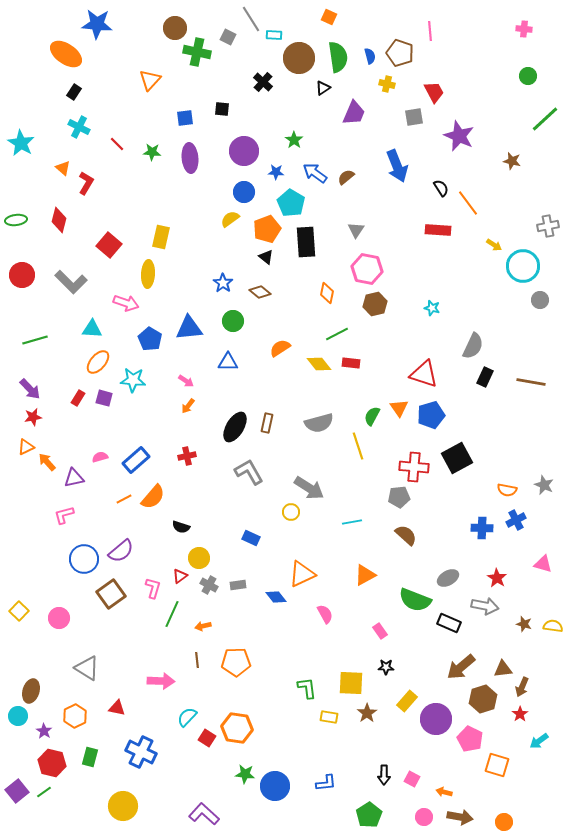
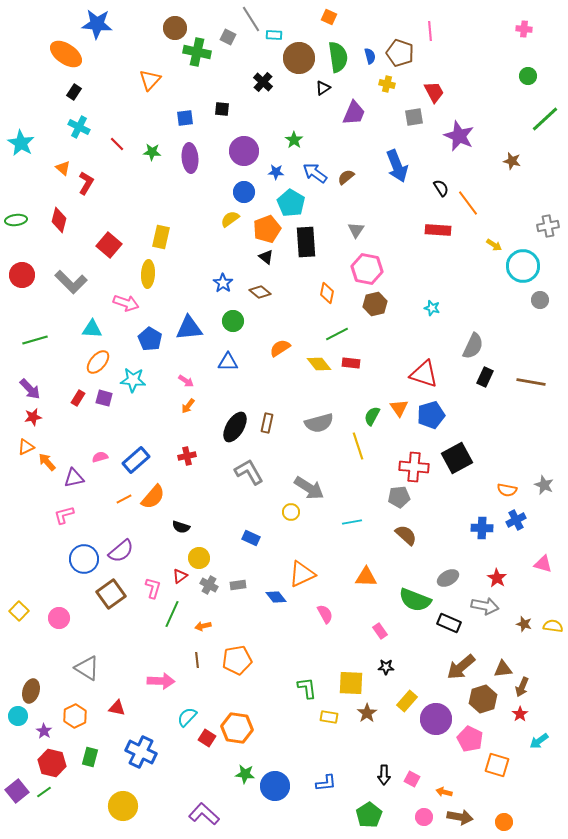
orange triangle at (365, 575): moved 1 px right, 2 px down; rotated 30 degrees clockwise
orange pentagon at (236, 662): moved 1 px right, 2 px up; rotated 8 degrees counterclockwise
